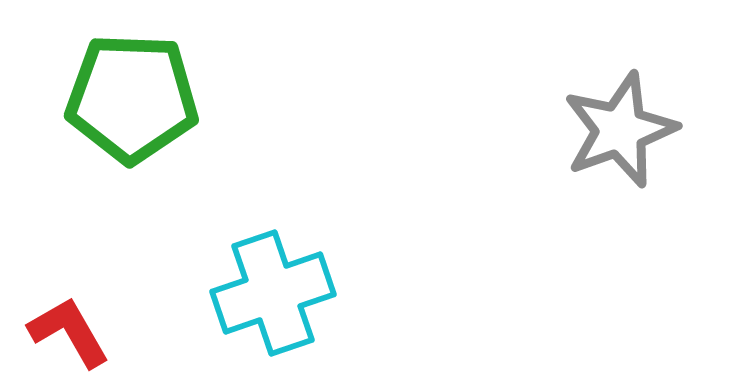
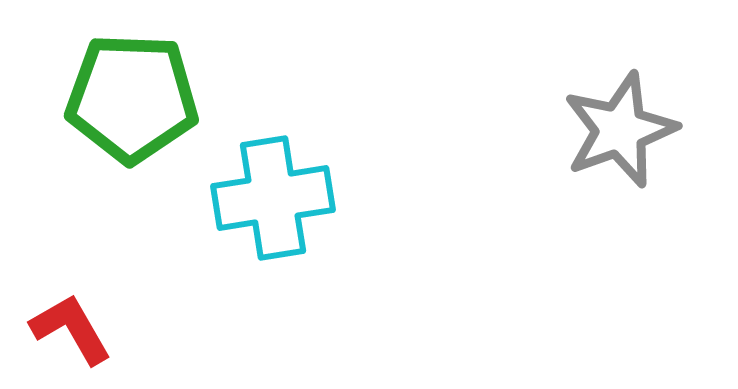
cyan cross: moved 95 px up; rotated 10 degrees clockwise
red L-shape: moved 2 px right, 3 px up
